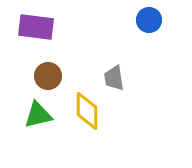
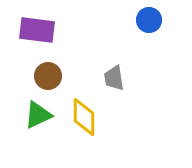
purple rectangle: moved 1 px right, 3 px down
yellow diamond: moved 3 px left, 6 px down
green triangle: rotated 12 degrees counterclockwise
